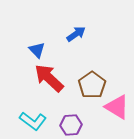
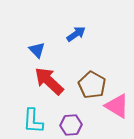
red arrow: moved 3 px down
brown pentagon: rotated 8 degrees counterclockwise
pink triangle: moved 1 px up
cyan L-shape: rotated 56 degrees clockwise
